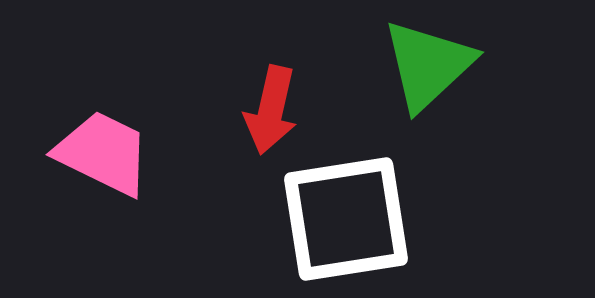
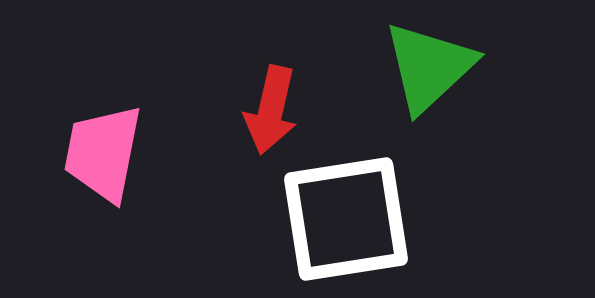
green triangle: moved 1 px right, 2 px down
pink trapezoid: rotated 105 degrees counterclockwise
